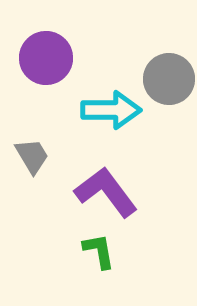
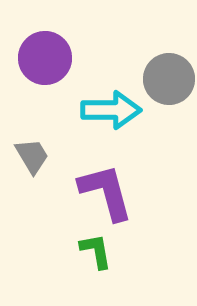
purple circle: moved 1 px left
purple L-shape: rotated 22 degrees clockwise
green L-shape: moved 3 px left
